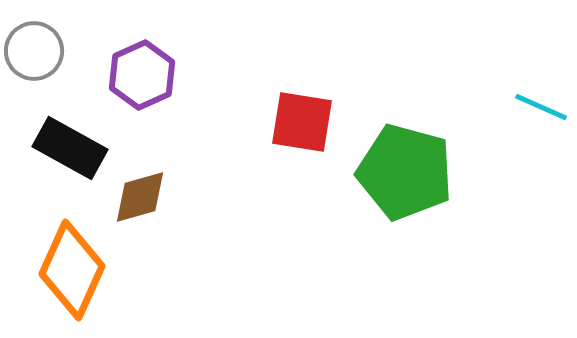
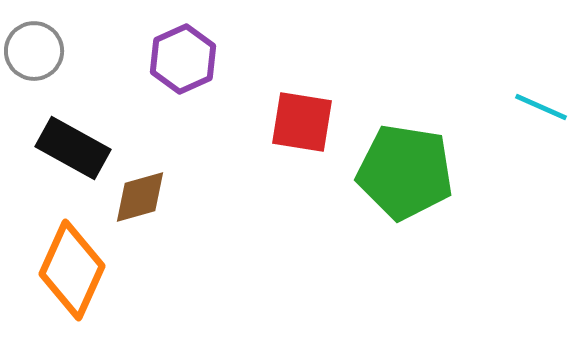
purple hexagon: moved 41 px right, 16 px up
black rectangle: moved 3 px right
green pentagon: rotated 6 degrees counterclockwise
